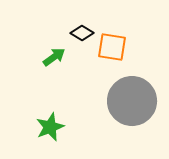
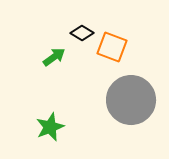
orange square: rotated 12 degrees clockwise
gray circle: moved 1 px left, 1 px up
